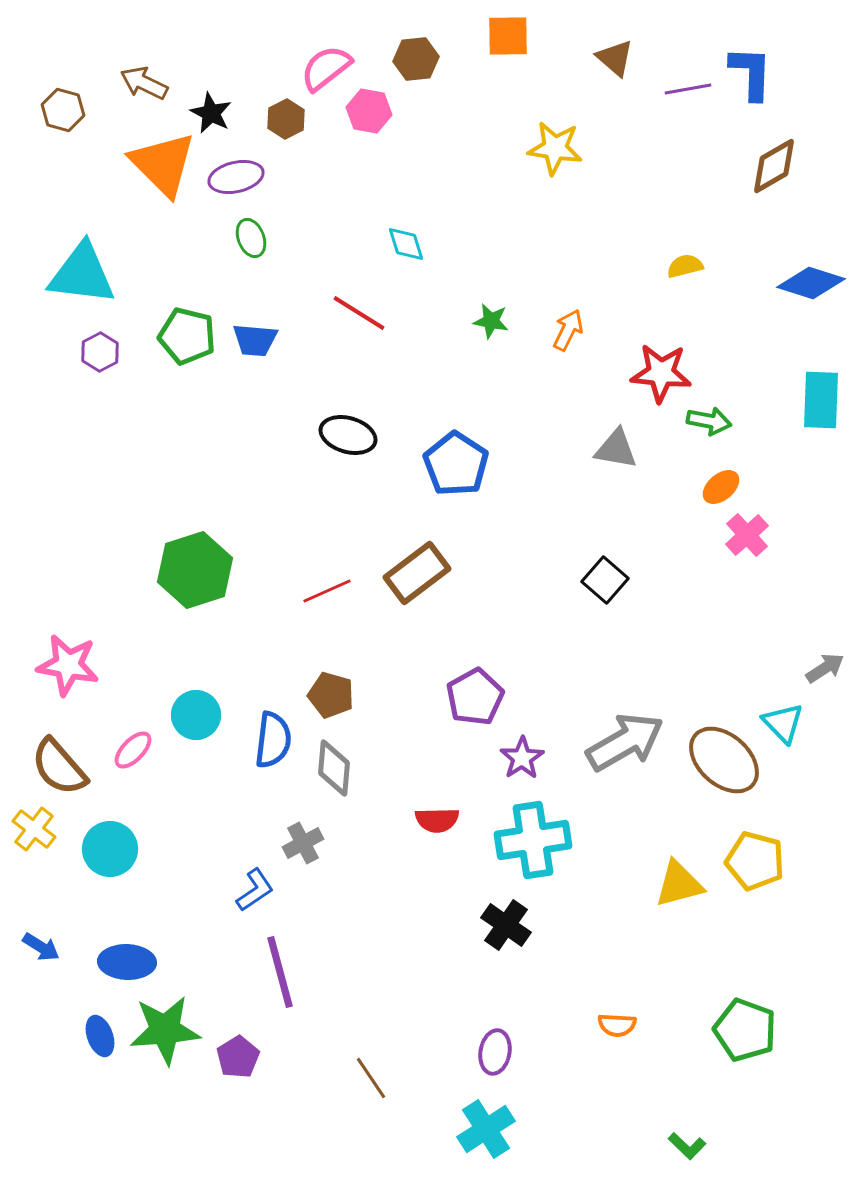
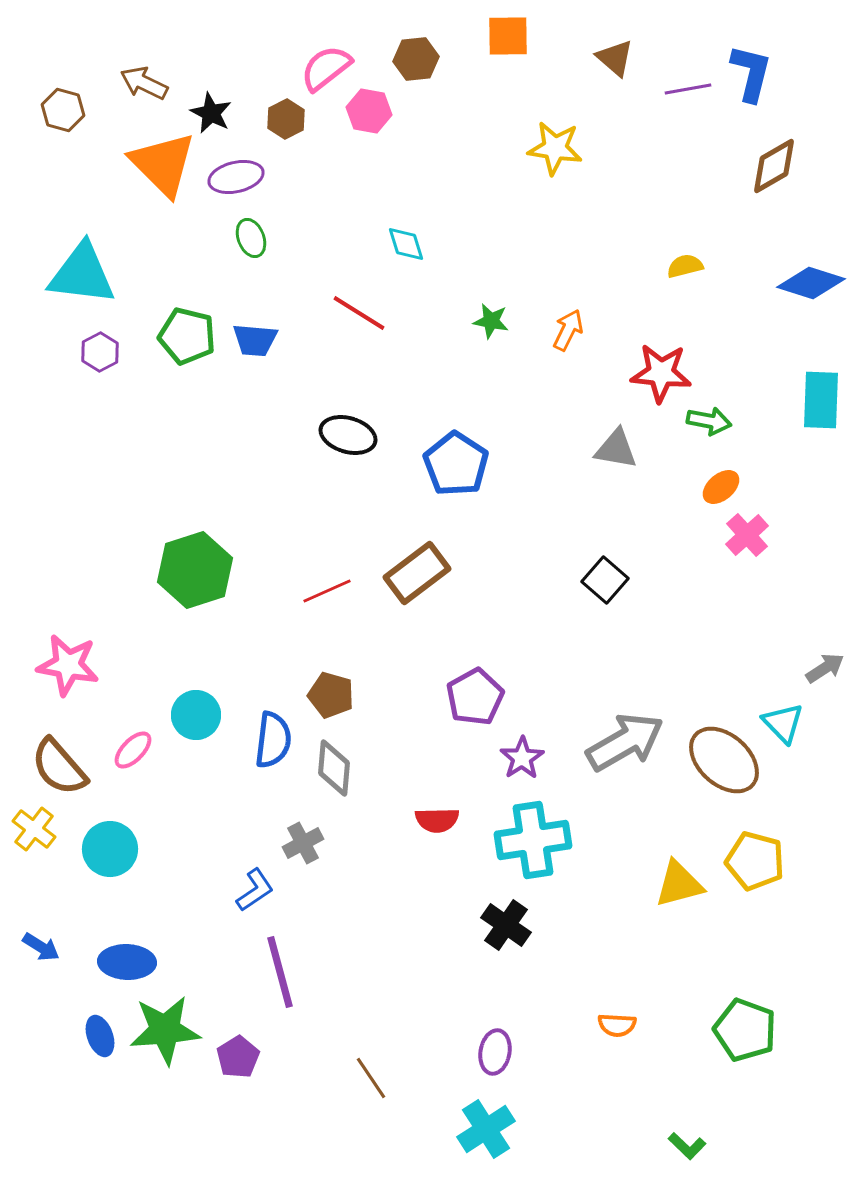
blue L-shape at (751, 73): rotated 12 degrees clockwise
